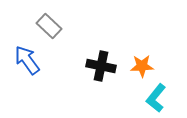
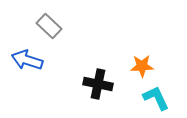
blue arrow: rotated 36 degrees counterclockwise
black cross: moved 3 px left, 18 px down
cyan L-shape: rotated 116 degrees clockwise
